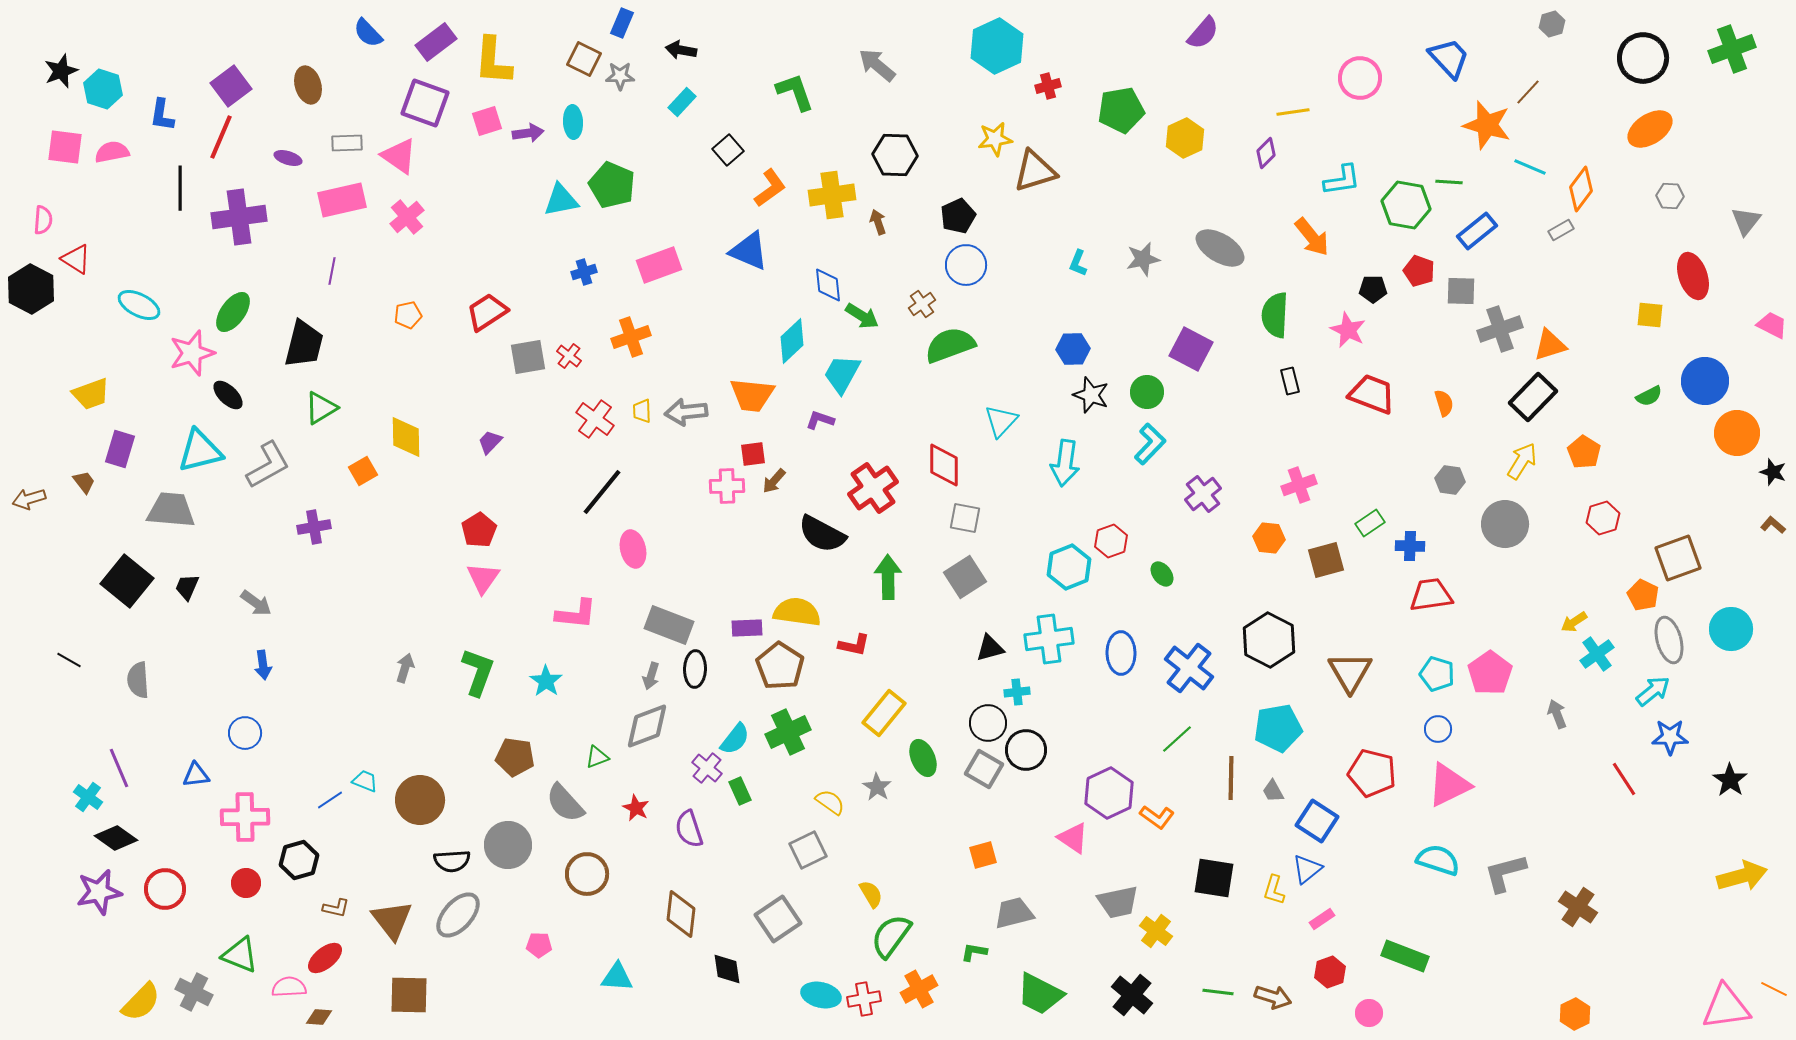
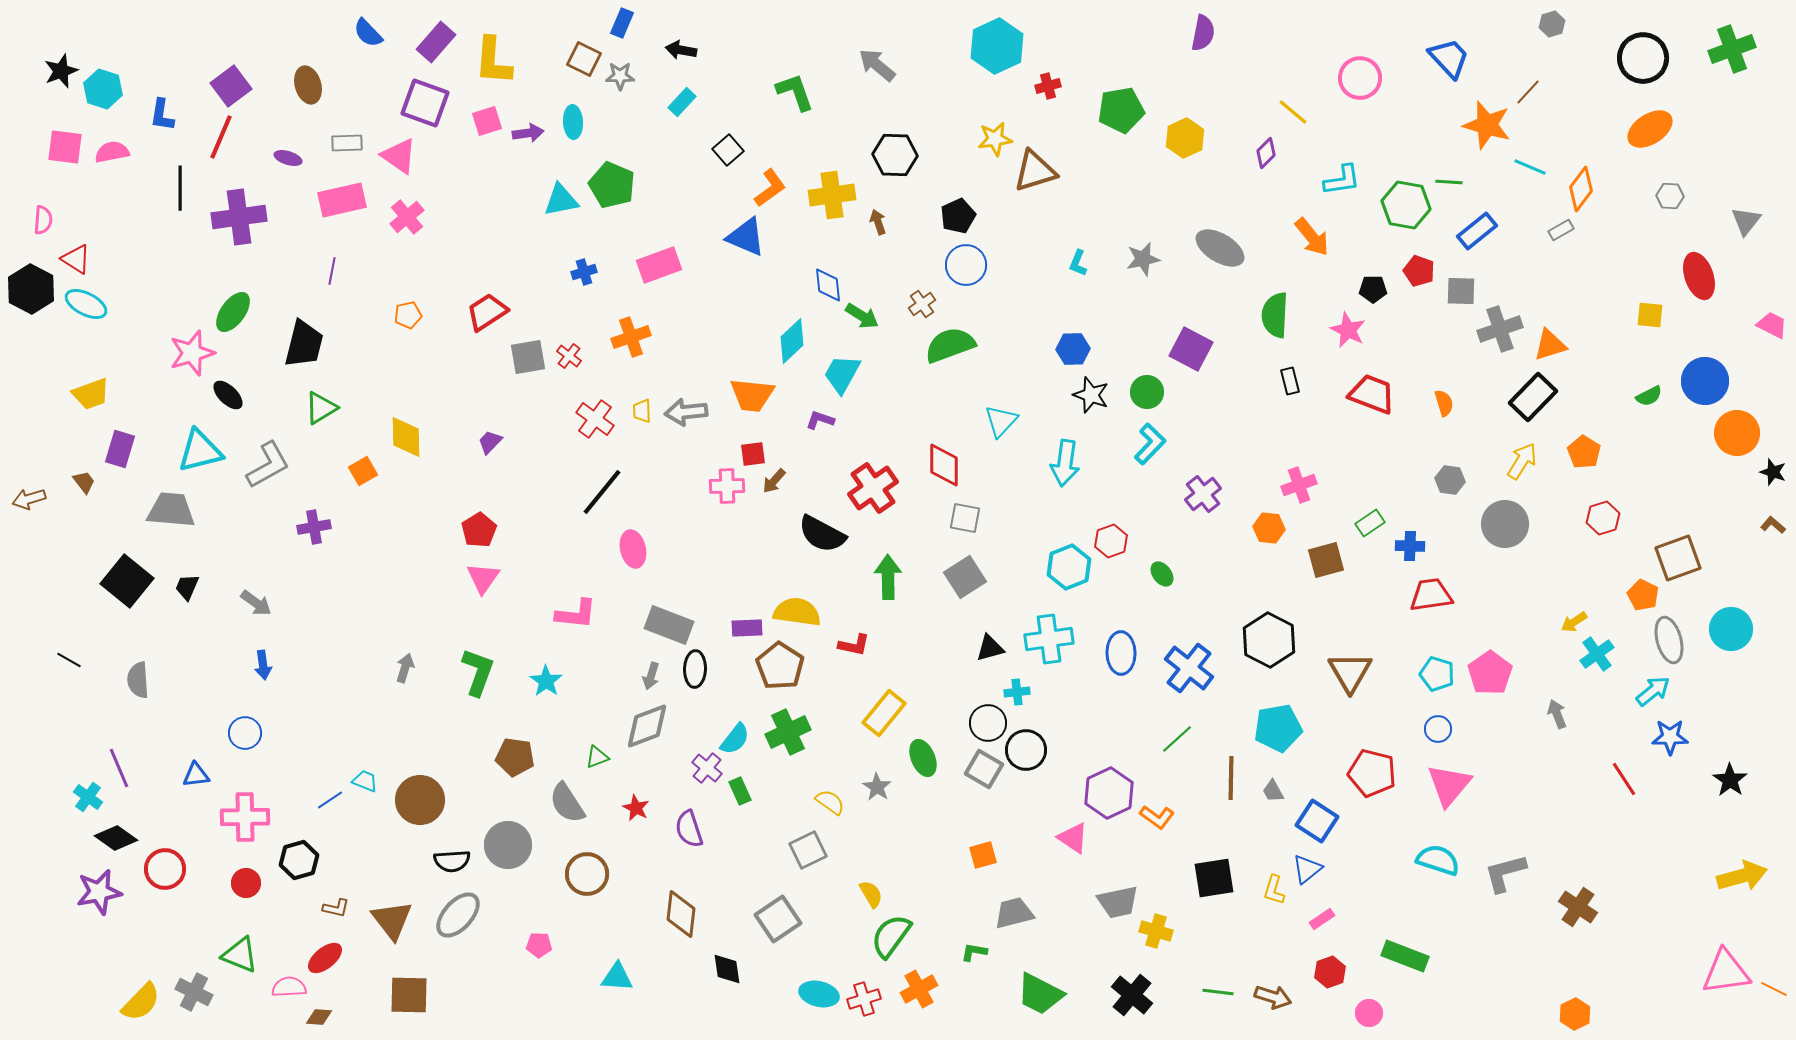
purple semicircle at (1203, 33): rotated 30 degrees counterclockwise
purple rectangle at (436, 42): rotated 12 degrees counterclockwise
yellow line at (1293, 112): rotated 48 degrees clockwise
blue triangle at (749, 251): moved 3 px left, 14 px up
red ellipse at (1693, 276): moved 6 px right
cyan ellipse at (139, 305): moved 53 px left, 1 px up
orange hexagon at (1269, 538): moved 10 px up
pink triangle at (1449, 785): rotated 24 degrees counterclockwise
gray semicircle at (565, 803): moved 2 px right; rotated 9 degrees clockwise
black square at (1214, 878): rotated 18 degrees counterclockwise
red circle at (165, 889): moved 20 px up
yellow cross at (1156, 931): rotated 20 degrees counterclockwise
cyan ellipse at (821, 995): moved 2 px left, 1 px up
red cross at (864, 999): rotated 8 degrees counterclockwise
pink triangle at (1726, 1007): moved 35 px up
